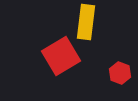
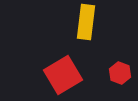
red square: moved 2 px right, 19 px down
